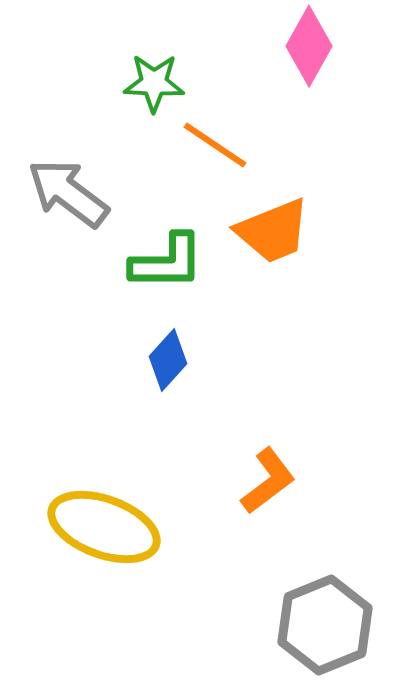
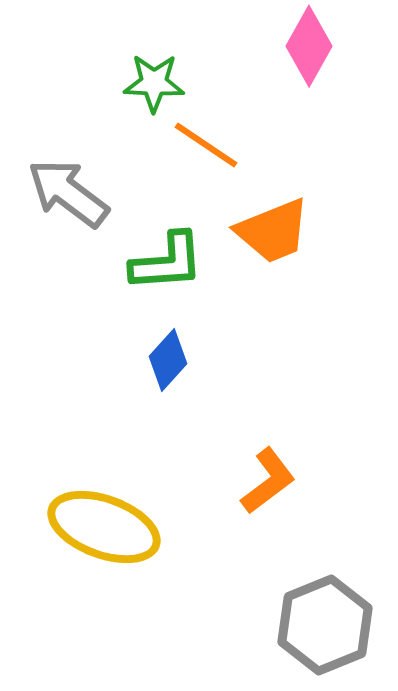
orange line: moved 9 px left
green L-shape: rotated 4 degrees counterclockwise
